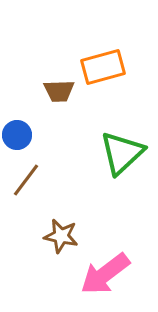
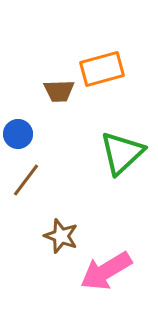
orange rectangle: moved 1 px left, 2 px down
blue circle: moved 1 px right, 1 px up
brown star: rotated 8 degrees clockwise
pink arrow: moved 1 px right, 3 px up; rotated 6 degrees clockwise
